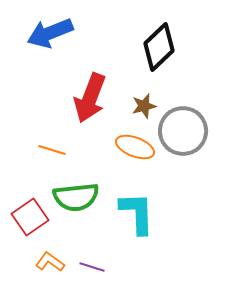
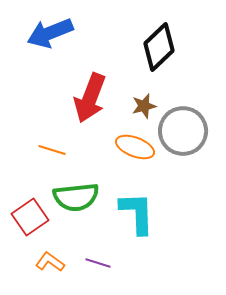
purple line: moved 6 px right, 4 px up
